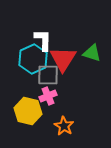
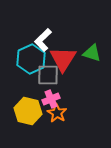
white L-shape: rotated 135 degrees counterclockwise
cyan hexagon: moved 2 px left
pink cross: moved 3 px right, 3 px down
orange star: moved 7 px left, 13 px up
